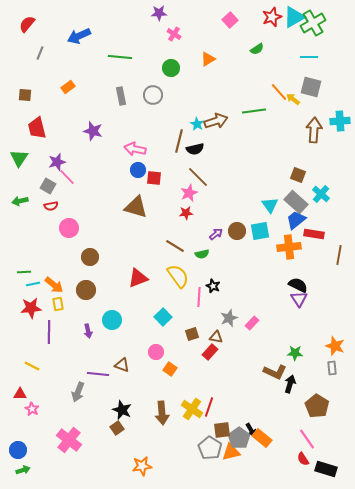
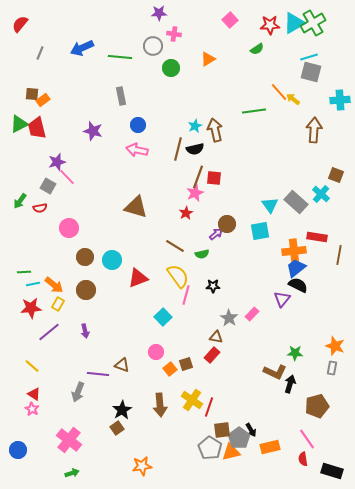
red star at (272, 17): moved 2 px left, 8 px down; rotated 18 degrees clockwise
cyan triangle at (294, 17): moved 6 px down
red semicircle at (27, 24): moved 7 px left
pink cross at (174, 34): rotated 24 degrees counterclockwise
blue arrow at (79, 36): moved 3 px right, 12 px down
cyan line at (309, 57): rotated 18 degrees counterclockwise
orange rectangle at (68, 87): moved 25 px left, 13 px down
gray square at (311, 87): moved 15 px up
brown square at (25, 95): moved 7 px right, 1 px up
gray circle at (153, 95): moved 49 px up
brown arrow at (216, 121): moved 1 px left, 9 px down; rotated 85 degrees counterclockwise
cyan cross at (340, 121): moved 21 px up
cyan star at (197, 124): moved 2 px left, 2 px down; rotated 16 degrees clockwise
brown line at (179, 141): moved 1 px left, 8 px down
pink arrow at (135, 149): moved 2 px right, 1 px down
green triangle at (19, 158): moved 34 px up; rotated 30 degrees clockwise
blue circle at (138, 170): moved 45 px up
brown square at (298, 175): moved 38 px right
brown line at (198, 177): rotated 65 degrees clockwise
red square at (154, 178): moved 60 px right
pink star at (189, 193): moved 6 px right
green arrow at (20, 201): rotated 42 degrees counterclockwise
red semicircle at (51, 206): moved 11 px left, 2 px down
red star at (186, 213): rotated 24 degrees counterclockwise
blue trapezoid at (296, 220): moved 48 px down
brown circle at (237, 231): moved 10 px left, 7 px up
red rectangle at (314, 234): moved 3 px right, 3 px down
orange cross at (289, 247): moved 5 px right, 4 px down
brown circle at (90, 257): moved 5 px left
black star at (213, 286): rotated 24 degrees counterclockwise
pink line at (199, 297): moved 13 px left, 2 px up; rotated 12 degrees clockwise
purple triangle at (299, 299): moved 17 px left; rotated 12 degrees clockwise
yellow rectangle at (58, 304): rotated 40 degrees clockwise
gray star at (229, 318): rotated 18 degrees counterclockwise
cyan circle at (112, 320): moved 60 px up
pink rectangle at (252, 323): moved 9 px up
purple arrow at (88, 331): moved 3 px left
purple line at (49, 332): rotated 50 degrees clockwise
brown square at (192, 334): moved 6 px left, 30 px down
red rectangle at (210, 352): moved 2 px right, 3 px down
yellow line at (32, 366): rotated 14 degrees clockwise
gray rectangle at (332, 368): rotated 16 degrees clockwise
orange square at (170, 369): rotated 16 degrees clockwise
red triangle at (20, 394): moved 14 px right; rotated 32 degrees clockwise
brown pentagon at (317, 406): rotated 25 degrees clockwise
yellow cross at (192, 409): moved 9 px up
black star at (122, 410): rotated 18 degrees clockwise
brown arrow at (162, 413): moved 2 px left, 8 px up
orange rectangle at (262, 438): moved 8 px right, 9 px down; rotated 54 degrees counterclockwise
red semicircle at (303, 459): rotated 24 degrees clockwise
black rectangle at (326, 469): moved 6 px right, 2 px down
green arrow at (23, 470): moved 49 px right, 3 px down
